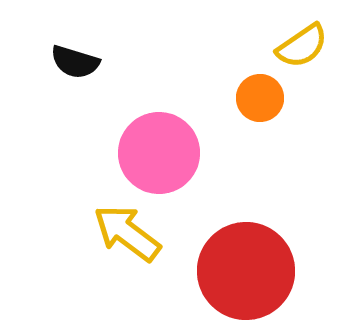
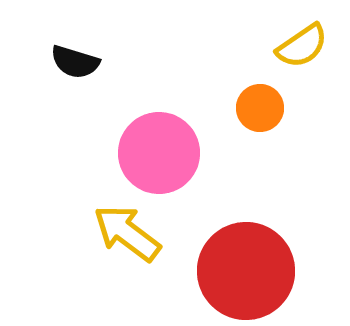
orange circle: moved 10 px down
